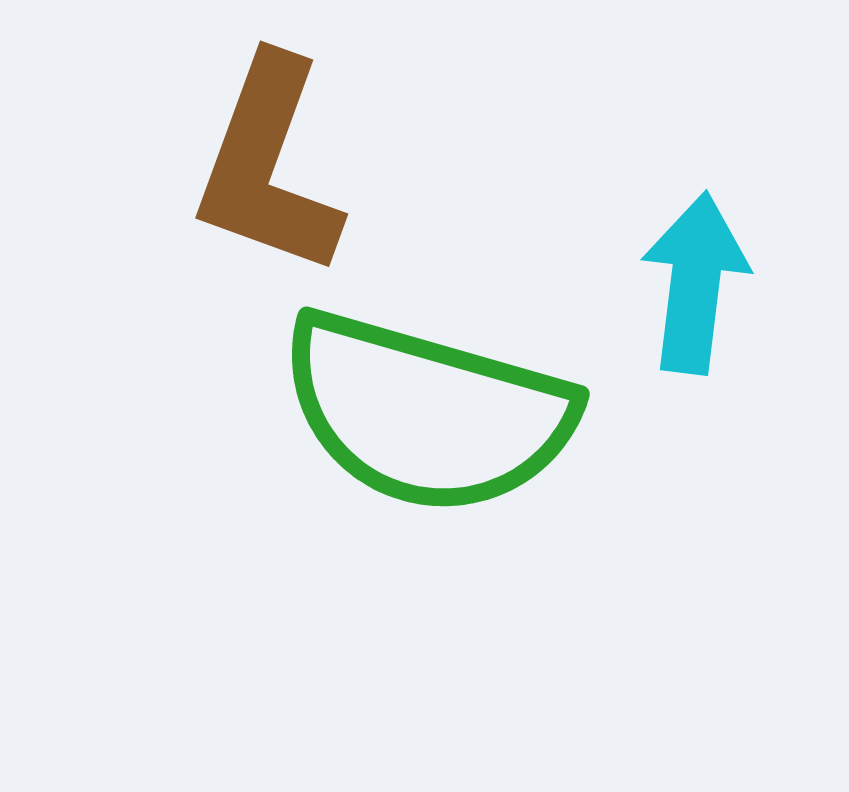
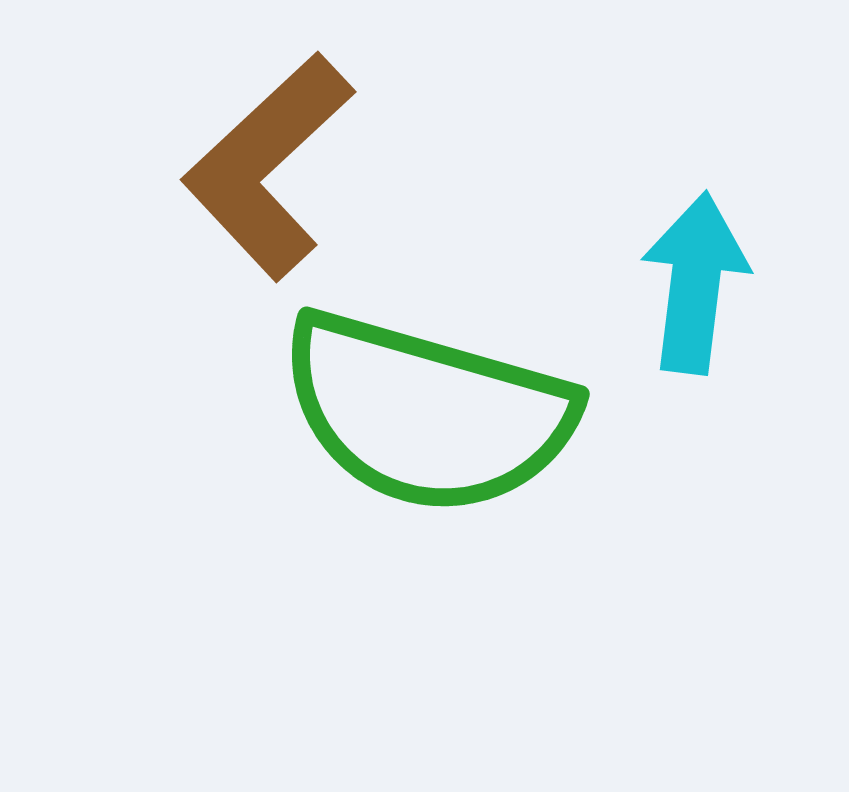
brown L-shape: rotated 27 degrees clockwise
